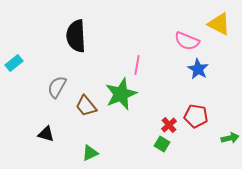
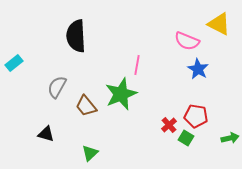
green square: moved 24 px right, 6 px up
green triangle: rotated 18 degrees counterclockwise
